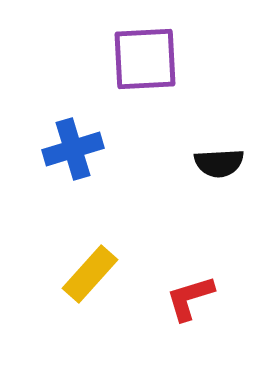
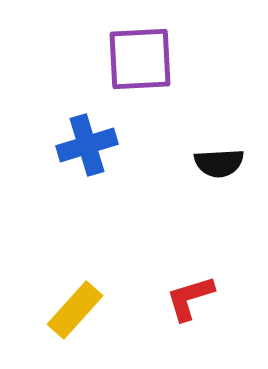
purple square: moved 5 px left
blue cross: moved 14 px right, 4 px up
yellow rectangle: moved 15 px left, 36 px down
